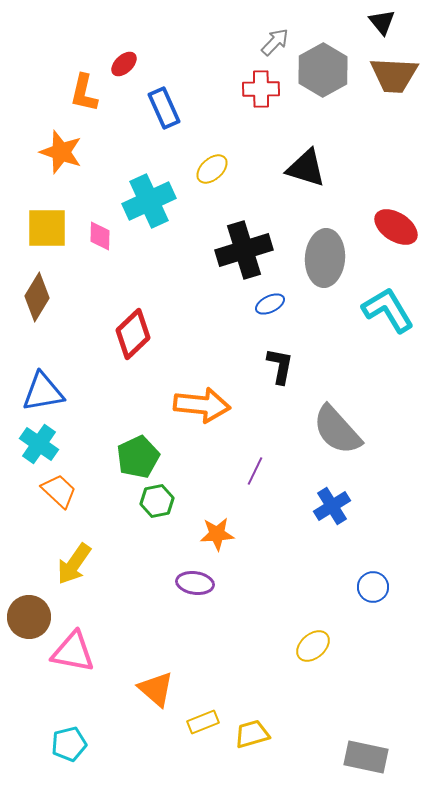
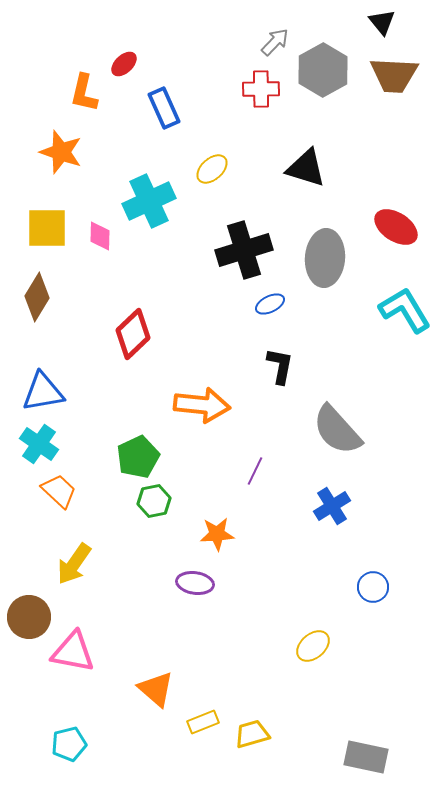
cyan L-shape at (388, 310): moved 17 px right
green hexagon at (157, 501): moved 3 px left
